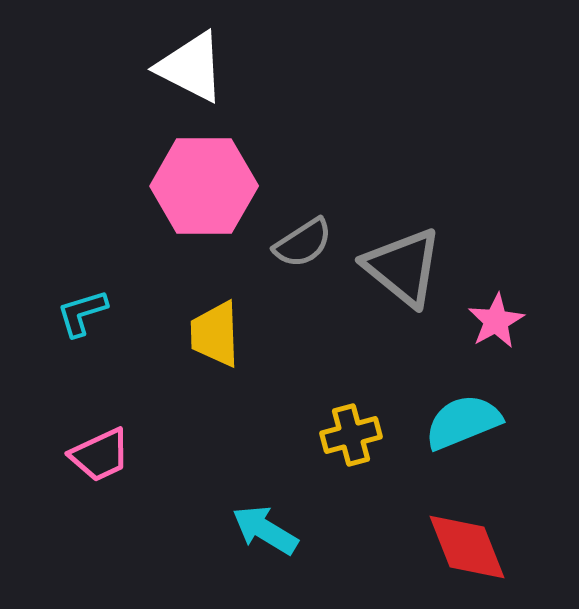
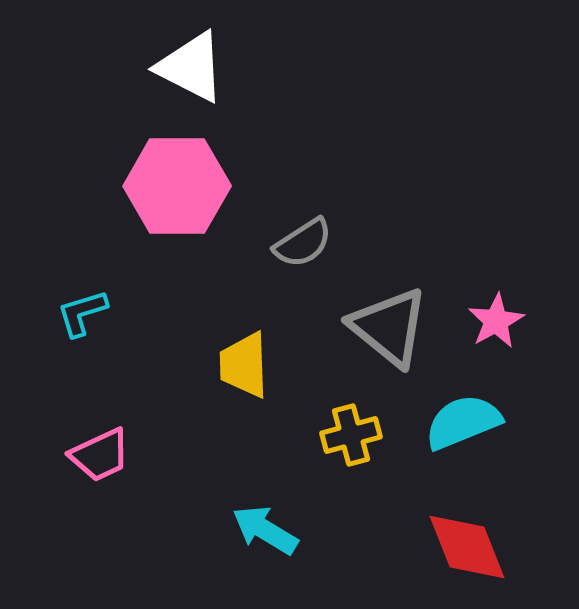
pink hexagon: moved 27 px left
gray triangle: moved 14 px left, 60 px down
yellow trapezoid: moved 29 px right, 31 px down
